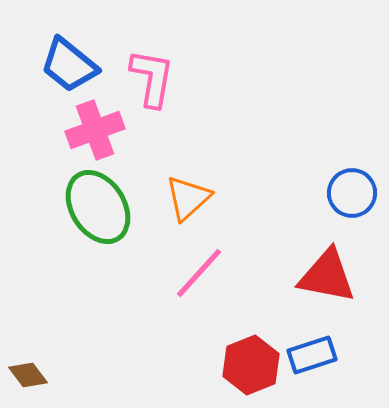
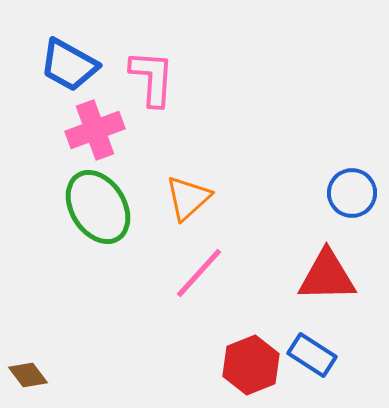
blue trapezoid: rotated 10 degrees counterclockwise
pink L-shape: rotated 6 degrees counterclockwise
red triangle: rotated 12 degrees counterclockwise
blue rectangle: rotated 51 degrees clockwise
